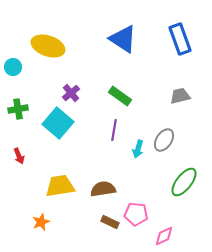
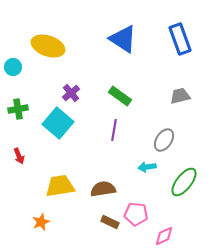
cyan arrow: moved 9 px right, 18 px down; rotated 66 degrees clockwise
